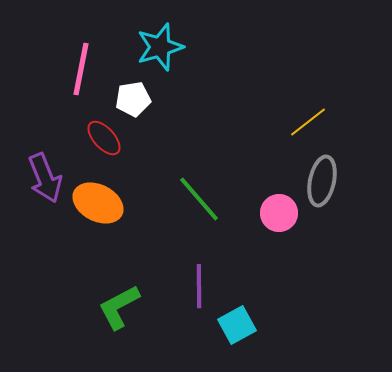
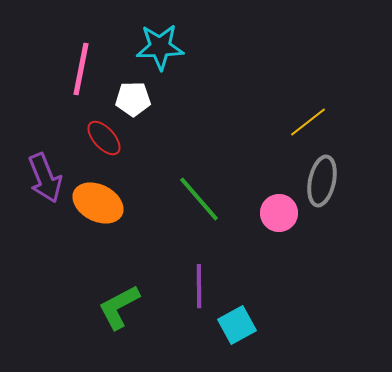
cyan star: rotated 15 degrees clockwise
white pentagon: rotated 8 degrees clockwise
